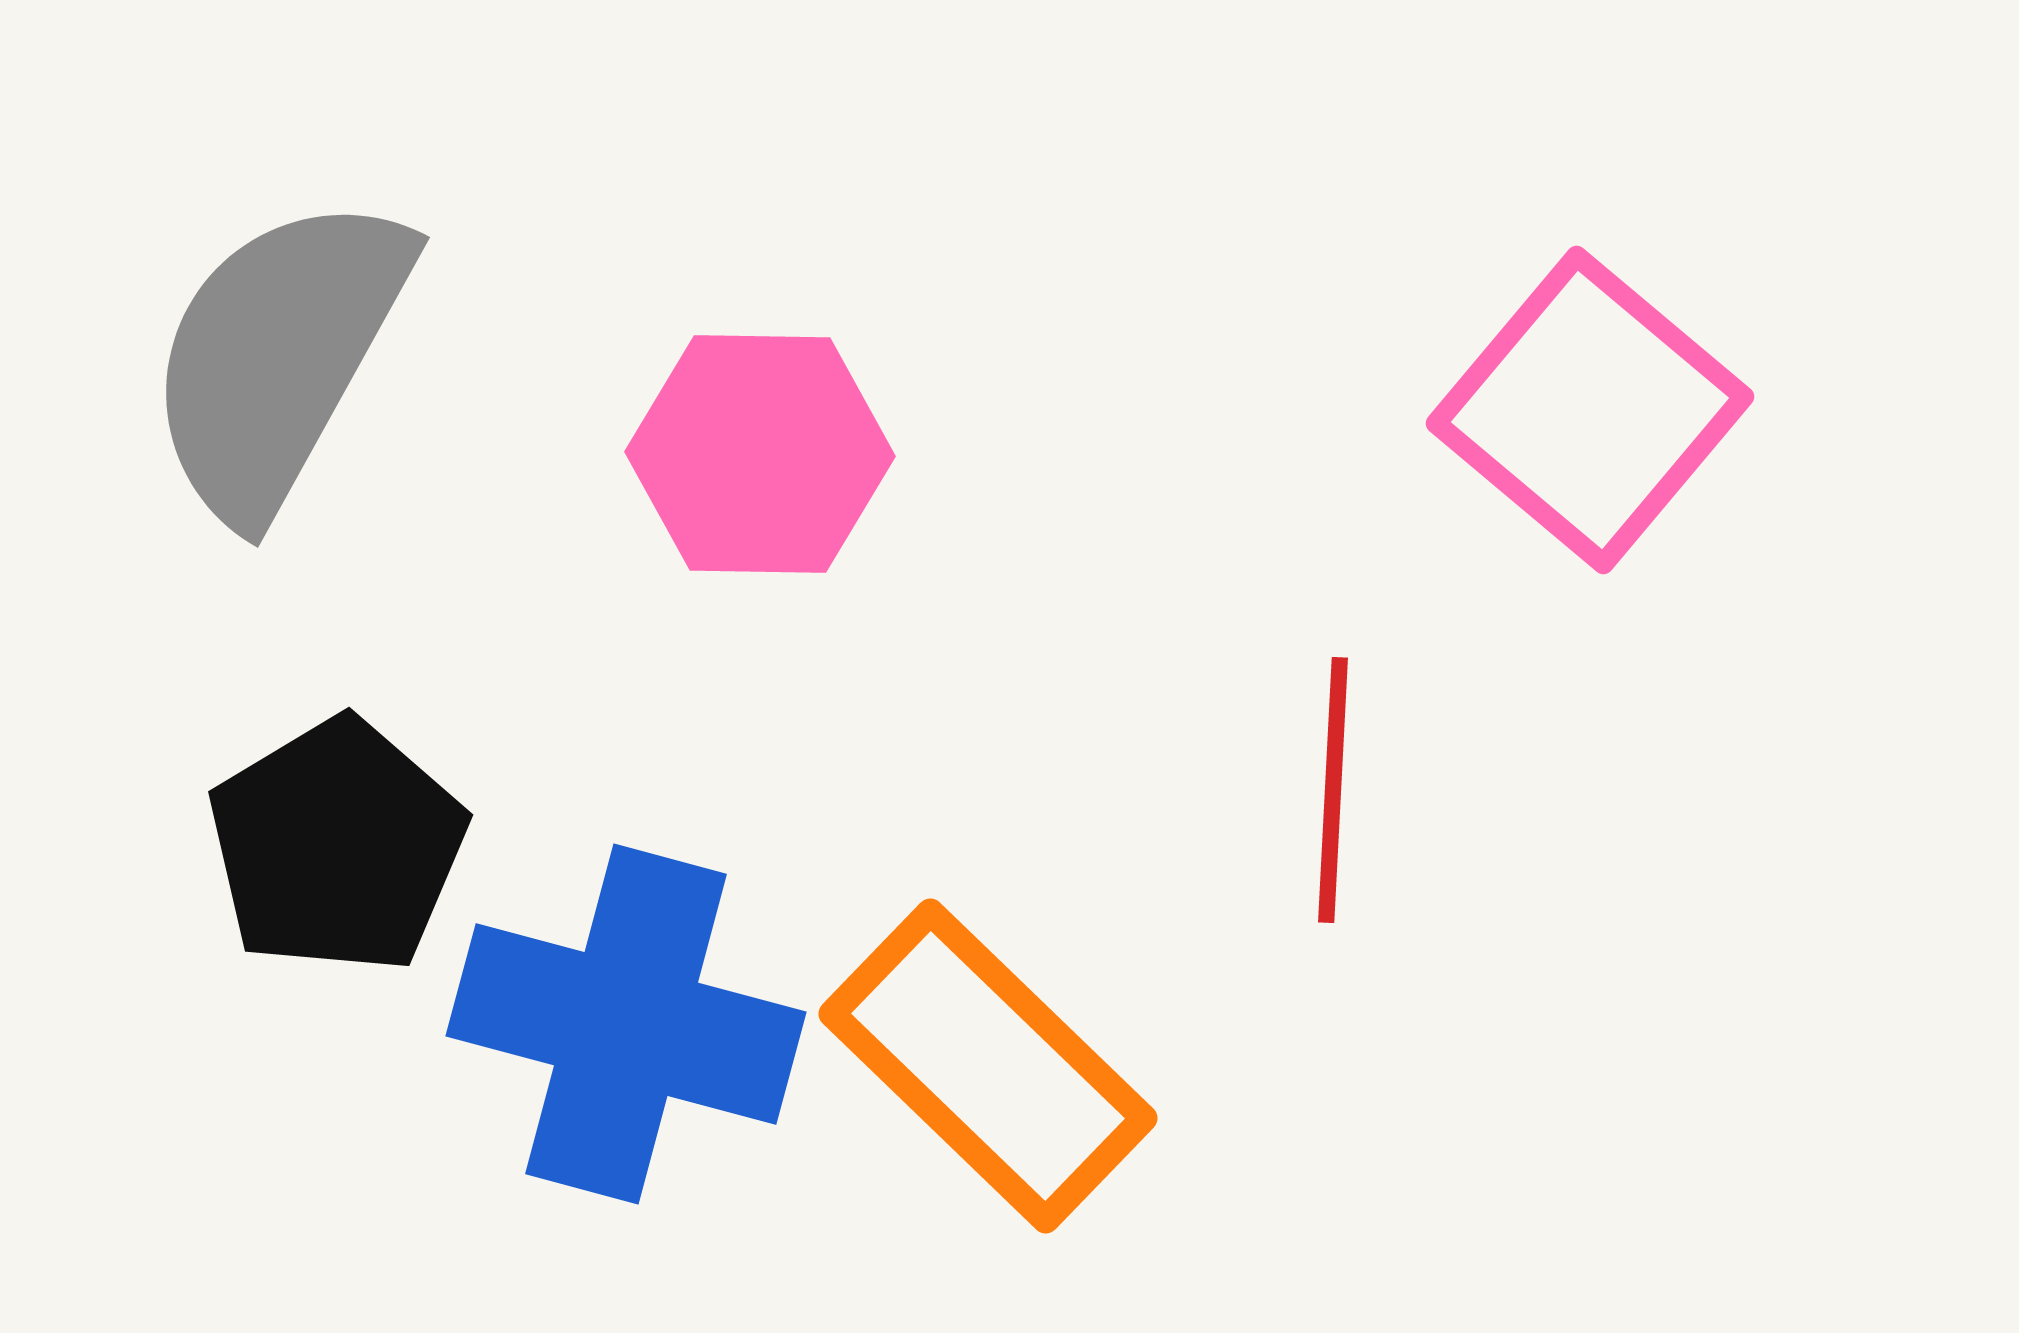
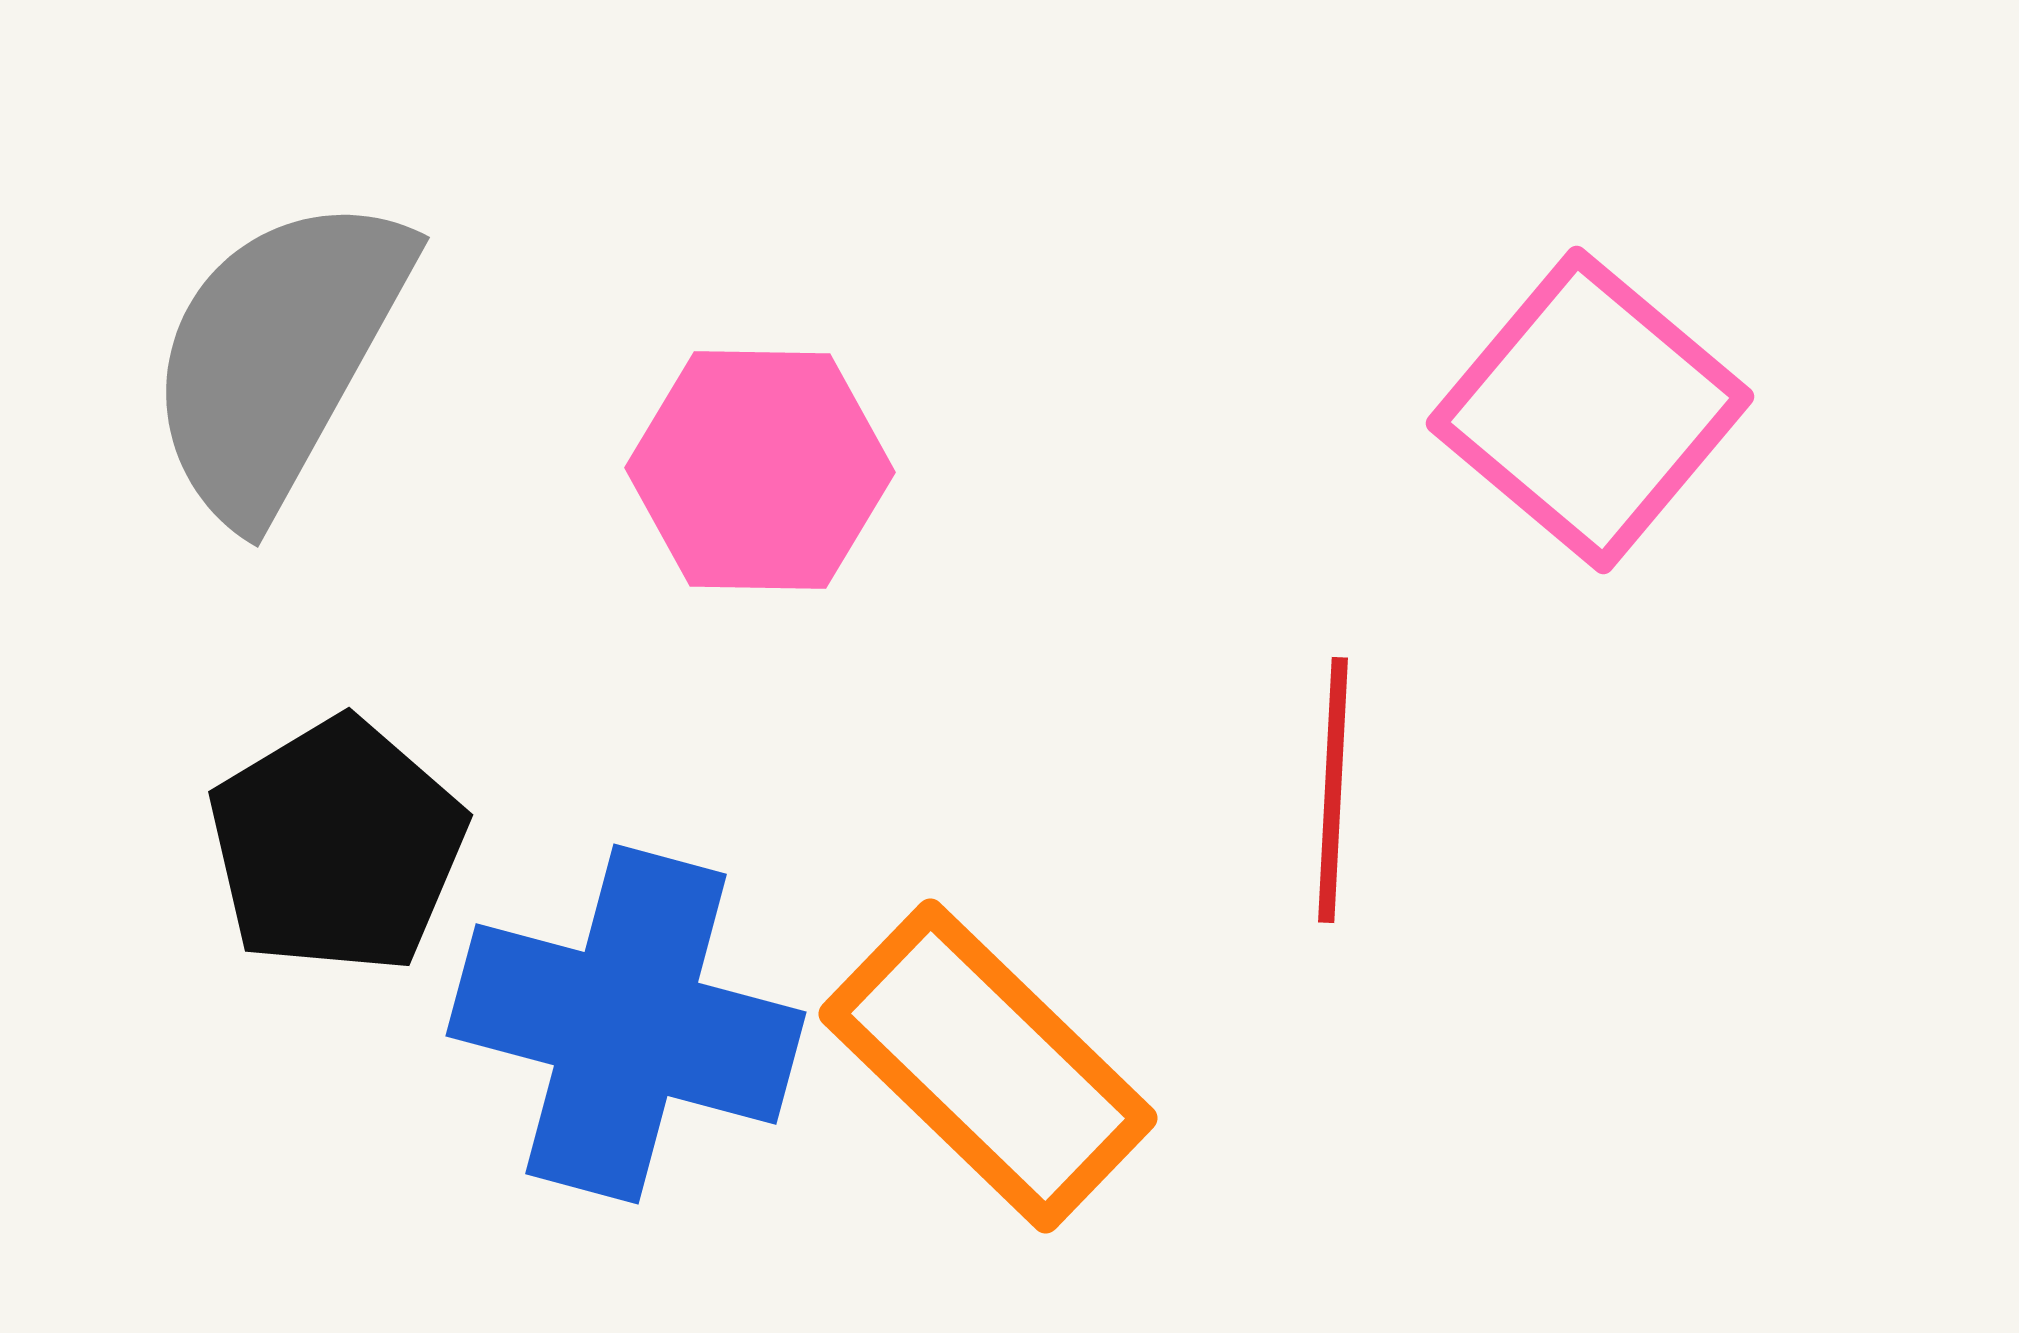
pink hexagon: moved 16 px down
